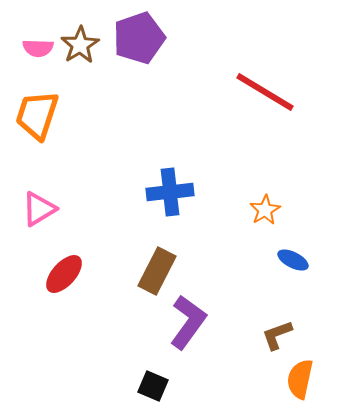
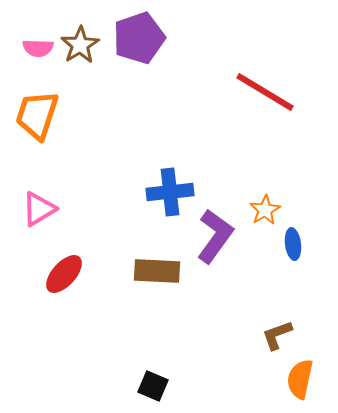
blue ellipse: moved 16 px up; rotated 56 degrees clockwise
brown rectangle: rotated 66 degrees clockwise
purple L-shape: moved 27 px right, 86 px up
